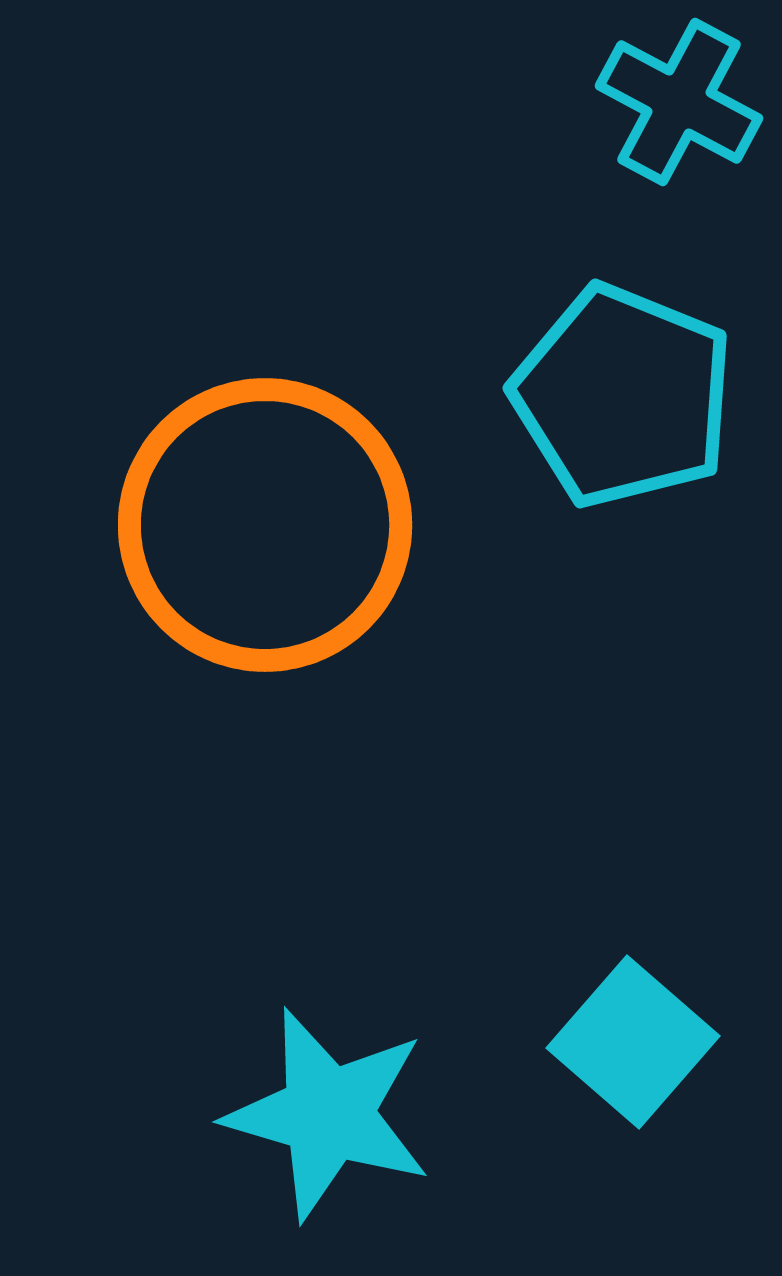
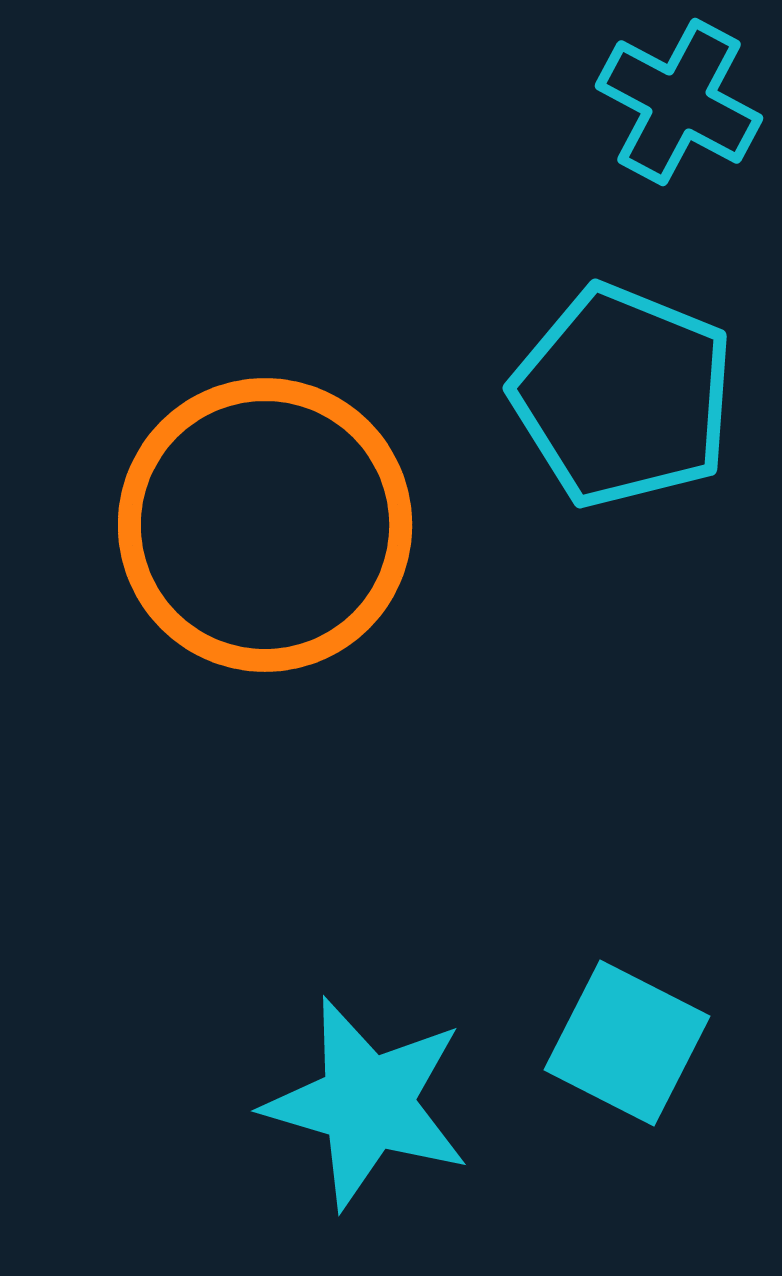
cyan square: moved 6 px left, 1 px down; rotated 14 degrees counterclockwise
cyan star: moved 39 px right, 11 px up
